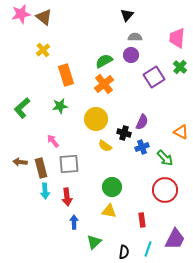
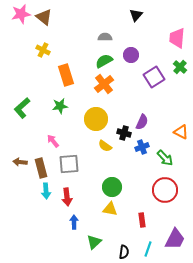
black triangle: moved 9 px right
gray semicircle: moved 30 px left
yellow cross: rotated 24 degrees counterclockwise
cyan arrow: moved 1 px right
yellow triangle: moved 1 px right, 2 px up
